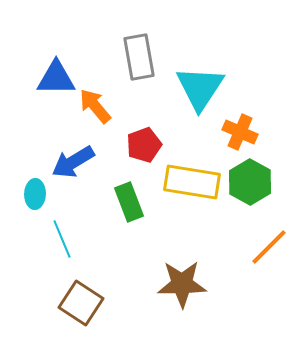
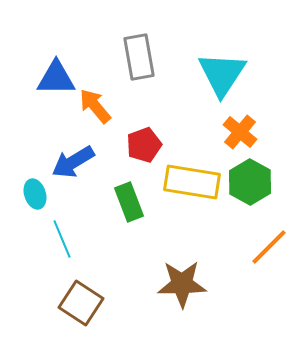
cyan triangle: moved 22 px right, 14 px up
orange cross: rotated 16 degrees clockwise
cyan ellipse: rotated 20 degrees counterclockwise
